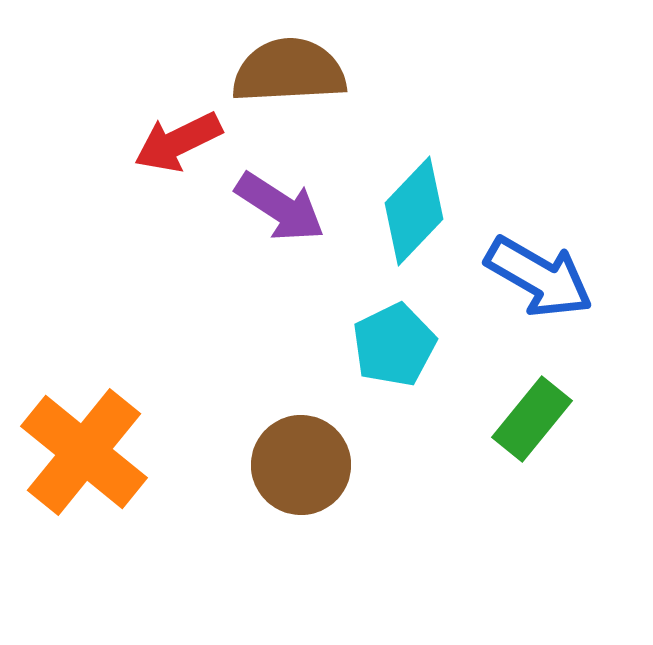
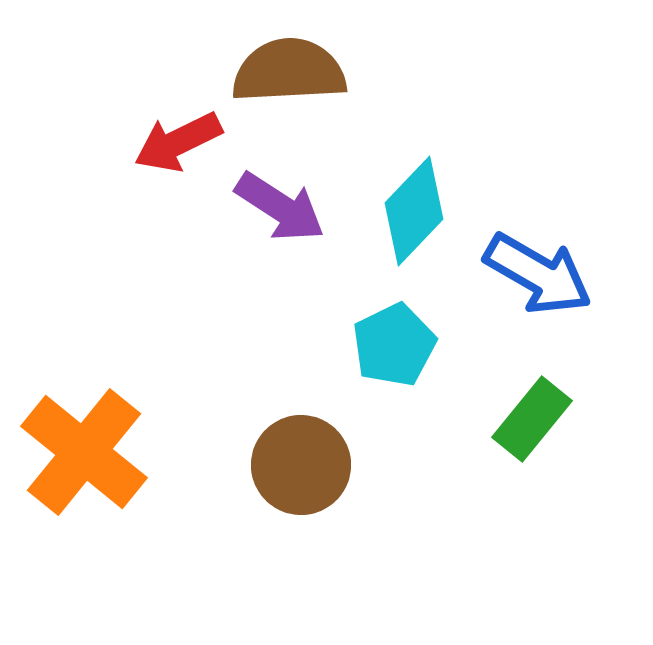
blue arrow: moved 1 px left, 3 px up
